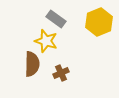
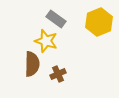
brown cross: moved 3 px left, 1 px down
